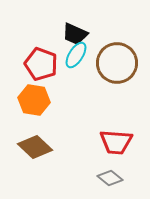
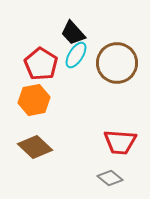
black trapezoid: moved 2 px left, 1 px up; rotated 24 degrees clockwise
red pentagon: rotated 12 degrees clockwise
orange hexagon: rotated 20 degrees counterclockwise
red trapezoid: moved 4 px right
